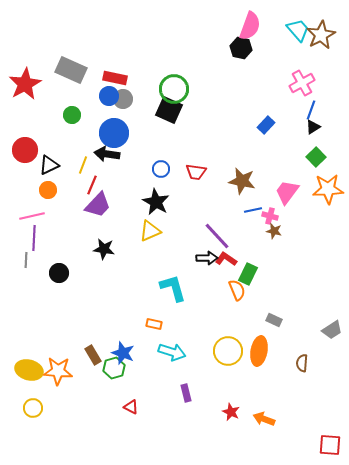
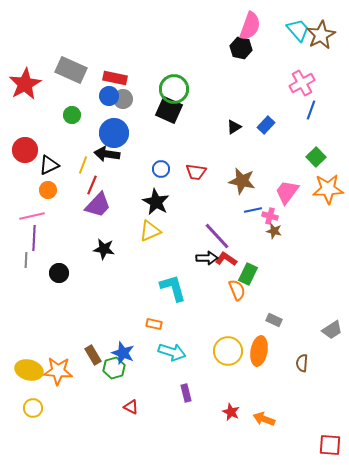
black triangle at (313, 127): moved 79 px left
